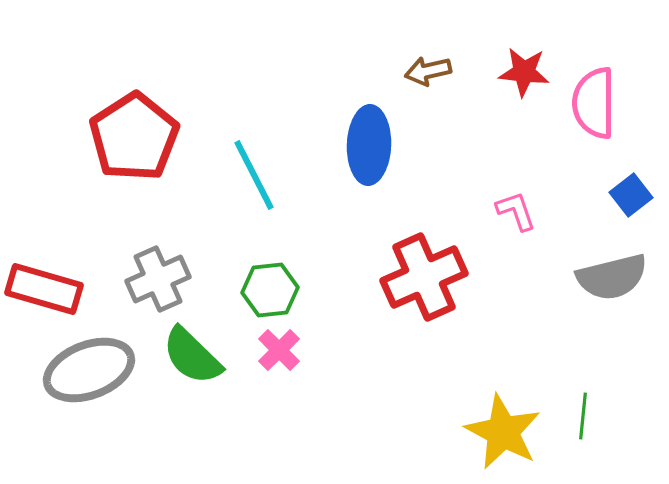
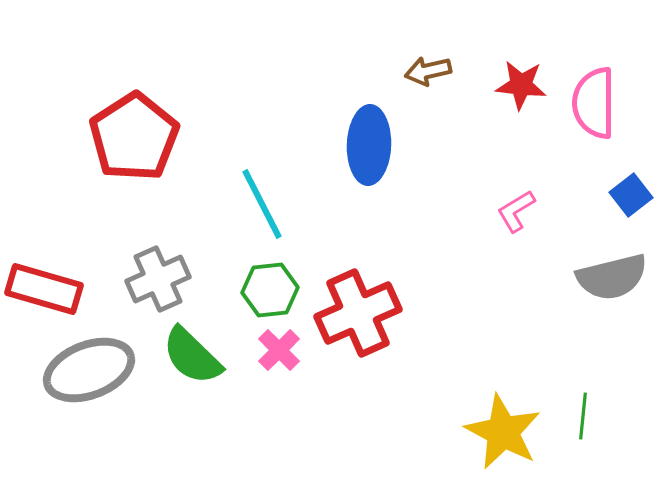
red star: moved 3 px left, 13 px down
cyan line: moved 8 px right, 29 px down
pink L-shape: rotated 102 degrees counterclockwise
red cross: moved 66 px left, 36 px down
